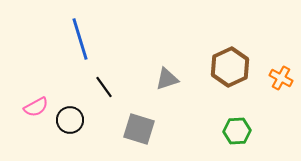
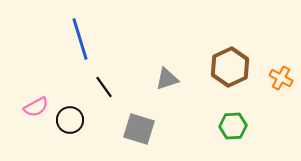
green hexagon: moved 4 px left, 5 px up
